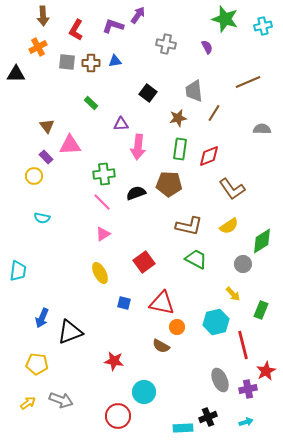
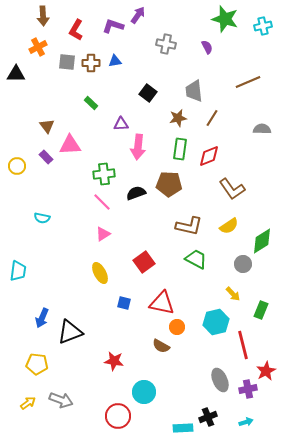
brown line at (214, 113): moved 2 px left, 5 px down
yellow circle at (34, 176): moved 17 px left, 10 px up
